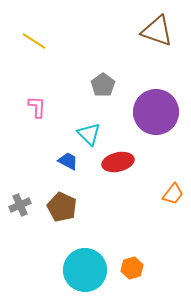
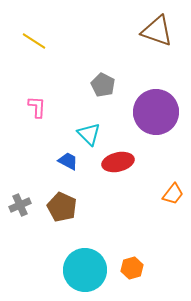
gray pentagon: rotated 10 degrees counterclockwise
